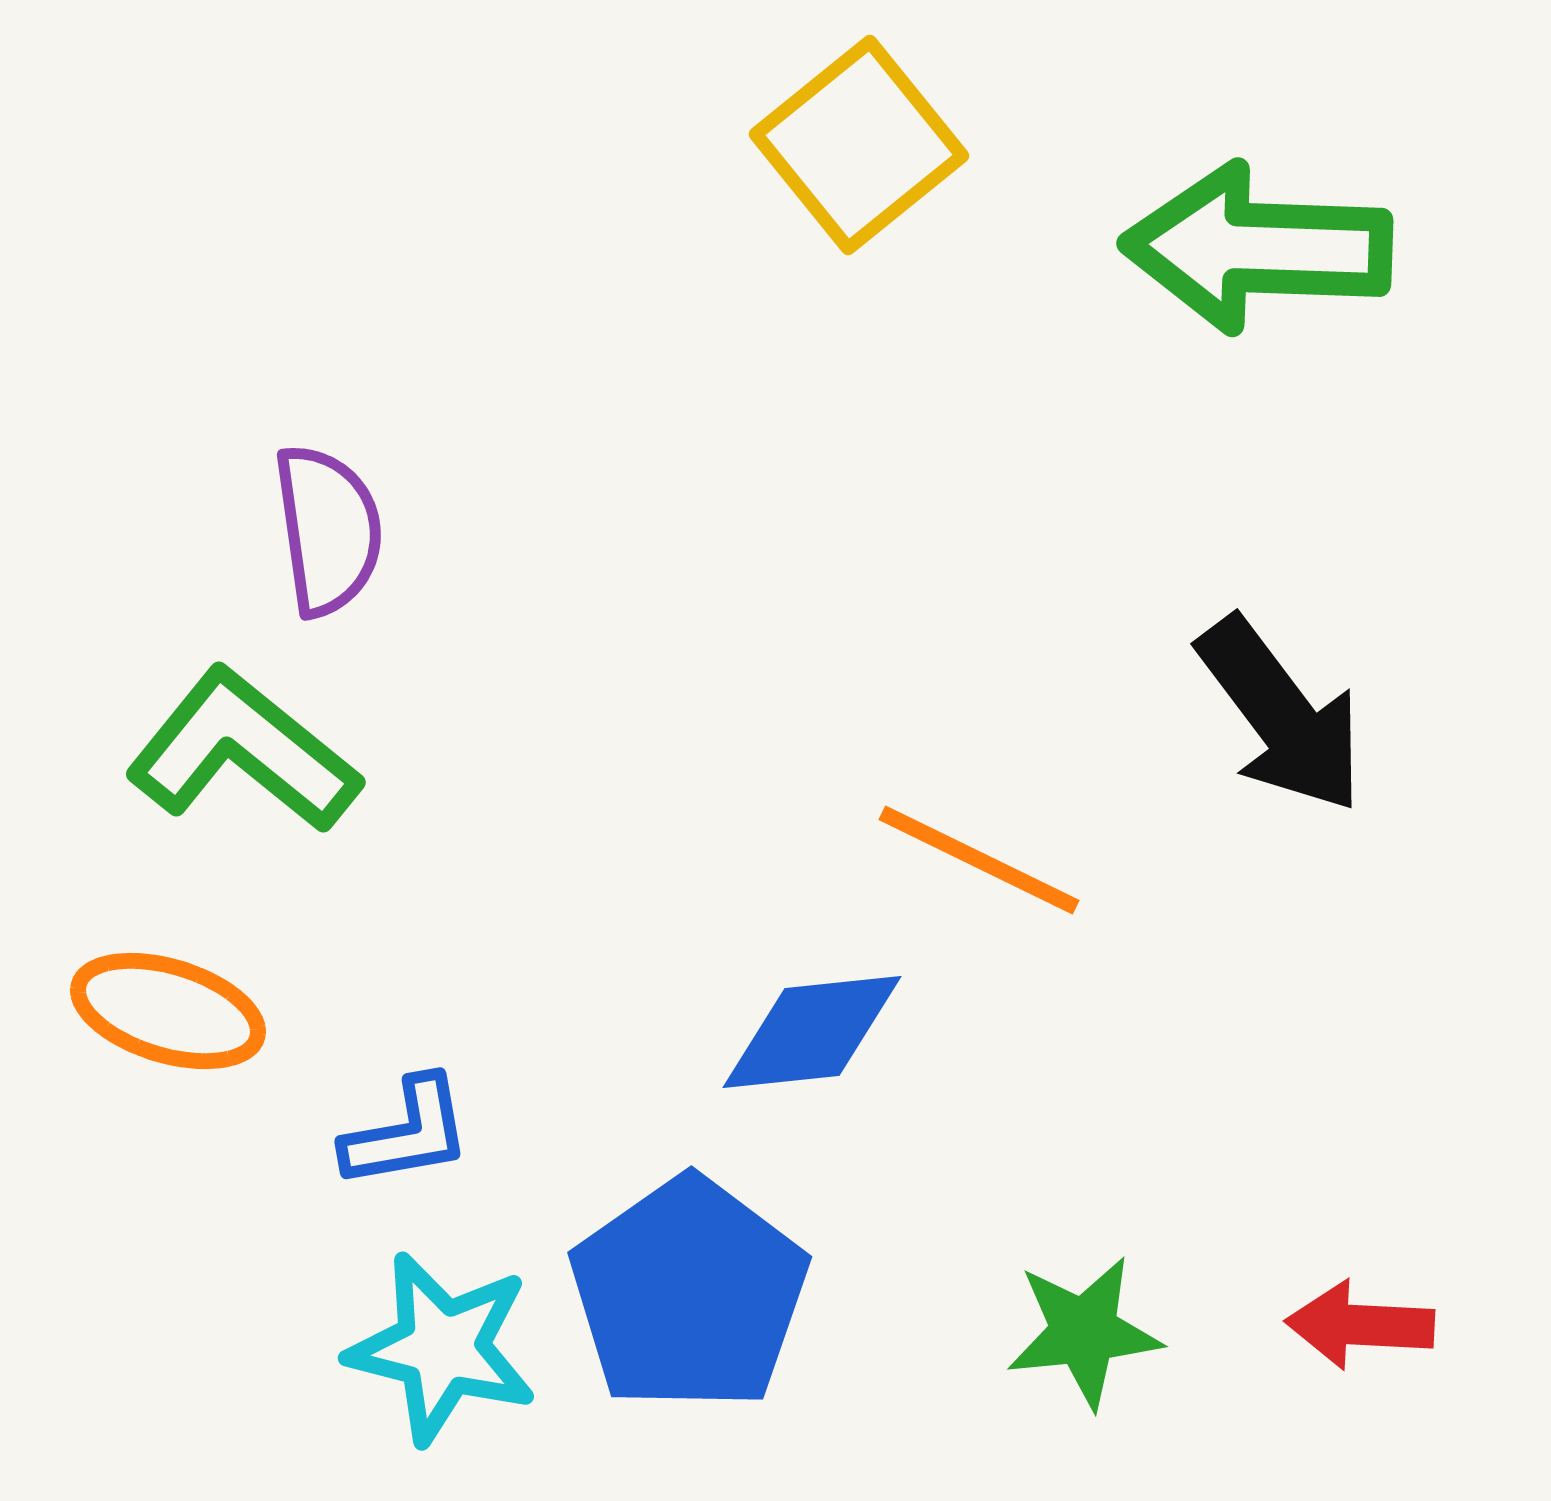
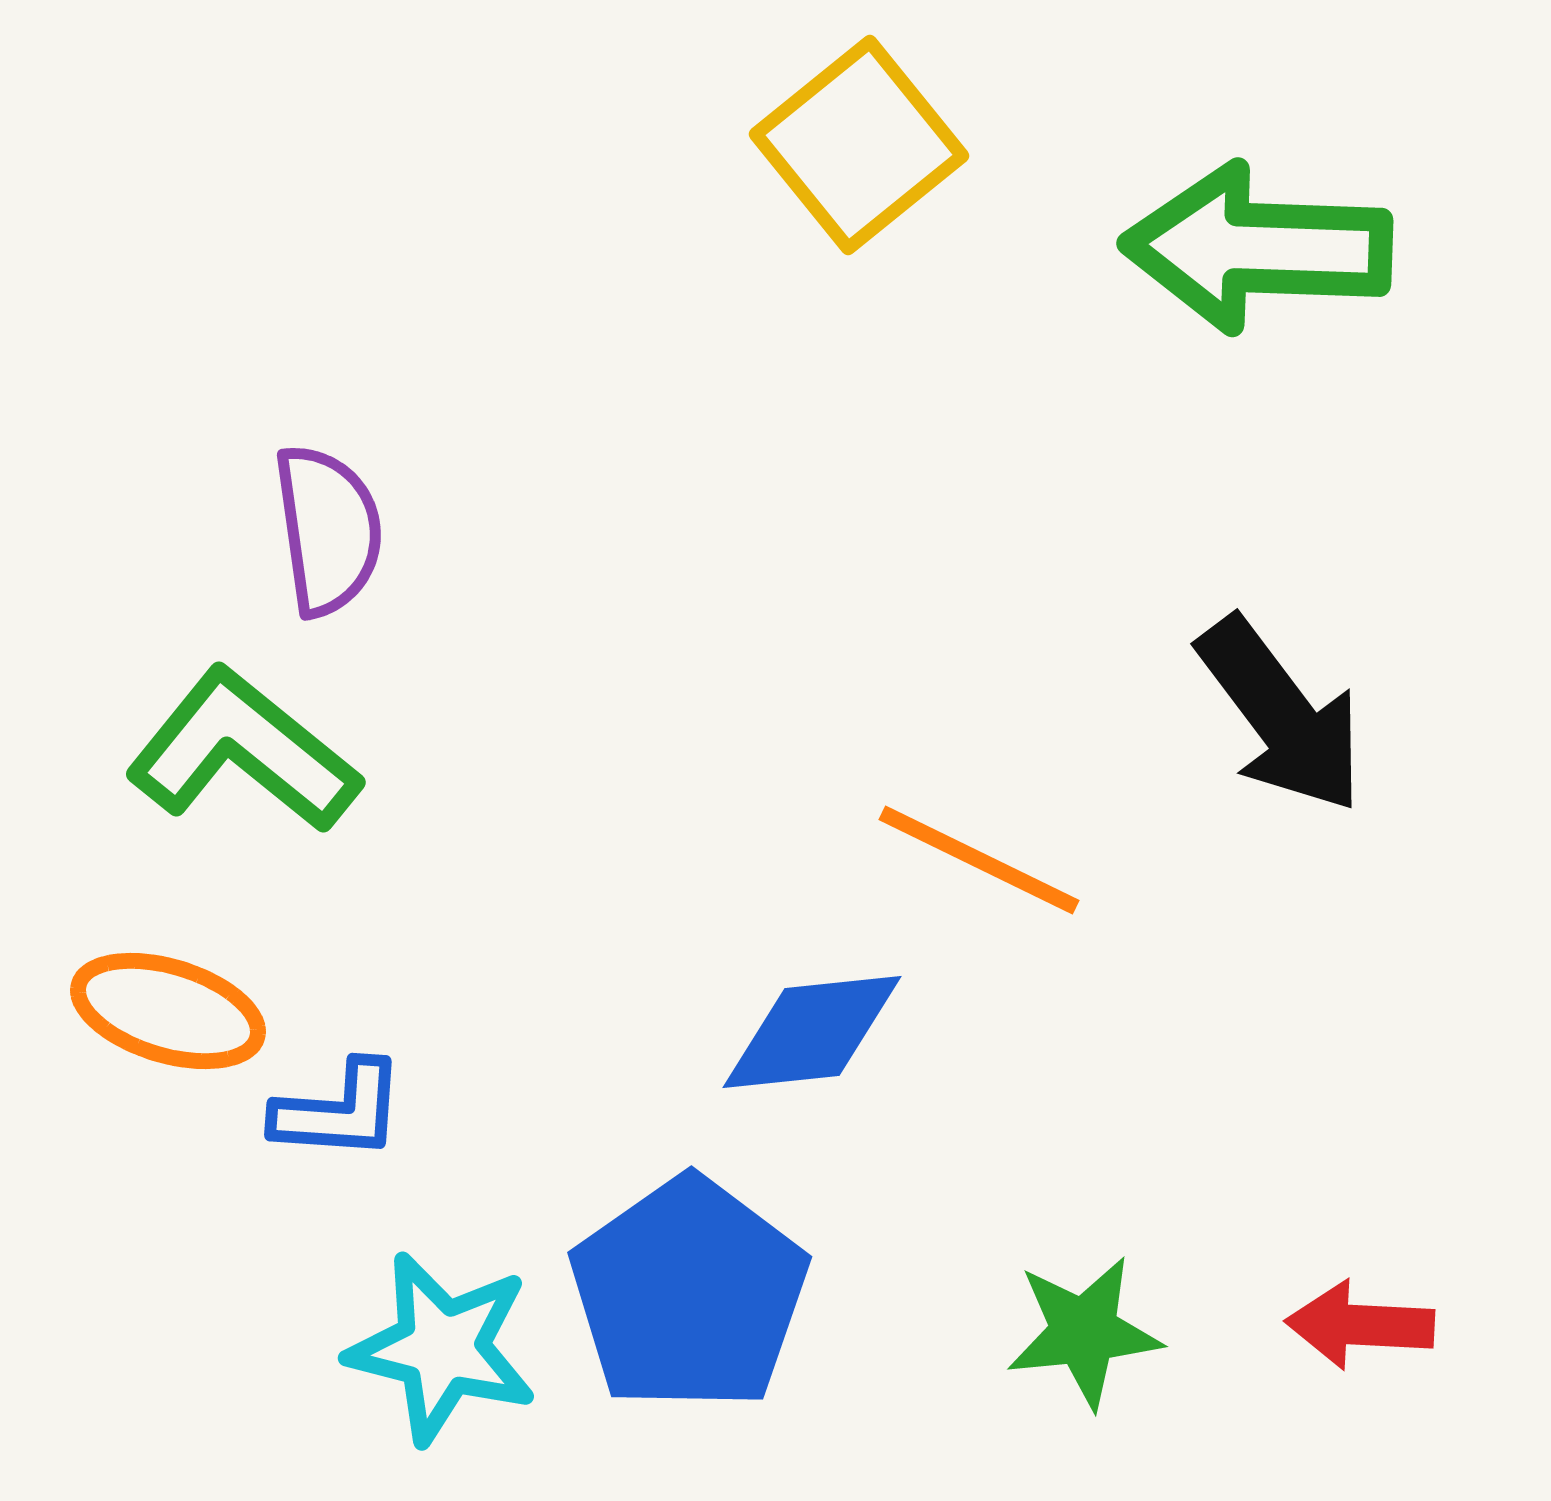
blue L-shape: moved 68 px left, 22 px up; rotated 14 degrees clockwise
